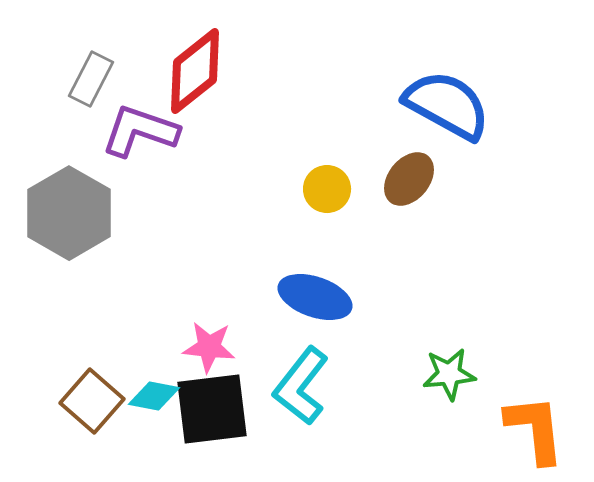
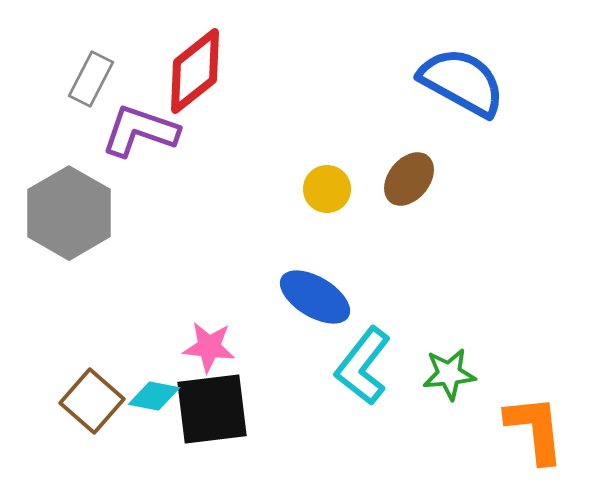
blue semicircle: moved 15 px right, 23 px up
blue ellipse: rotated 12 degrees clockwise
cyan L-shape: moved 62 px right, 20 px up
